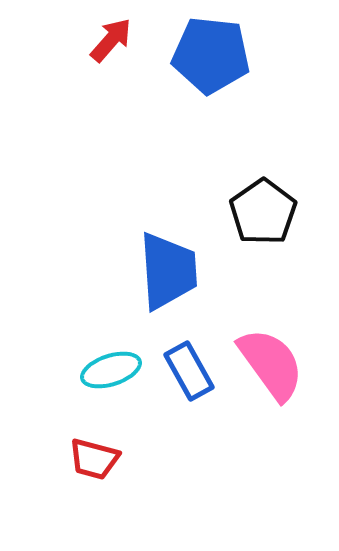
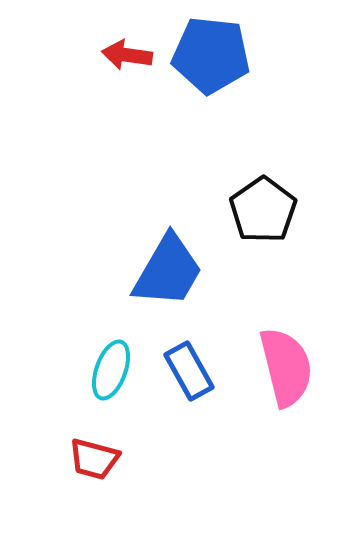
red arrow: moved 16 px right, 15 px down; rotated 123 degrees counterclockwise
black pentagon: moved 2 px up
blue trapezoid: rotated 34 degrees clockwise
pink semicircle: moved 15 px right, 3 px down; rotated 22 degrees clockwise
cyan ellipse: rotated 52 degrees counterclockwise
